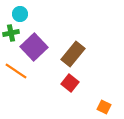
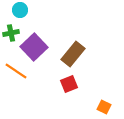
cyan circle: moved 4 px up
red square: moved 1 px left, 1 px down; rotated 30 degrees clockwise
